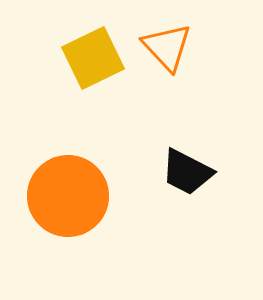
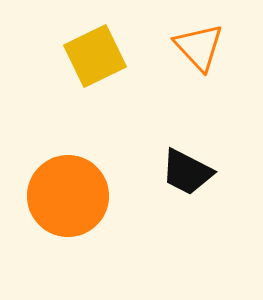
orange triangle: moved 32 px right
yellow square: moved 2 px right, 2 px up
